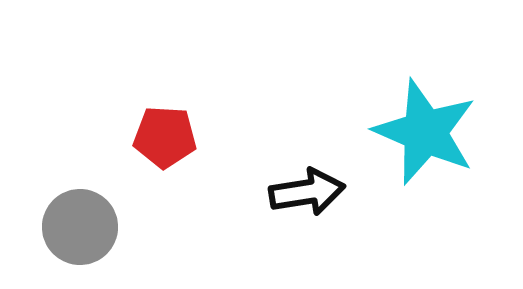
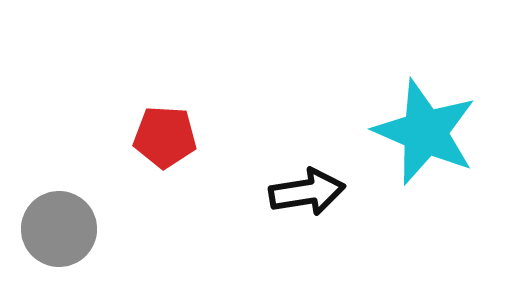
gray circle: moved 21 px left, 2 px down
